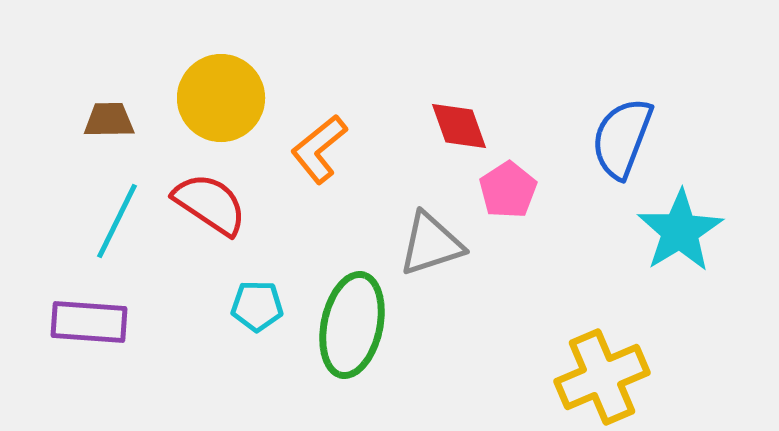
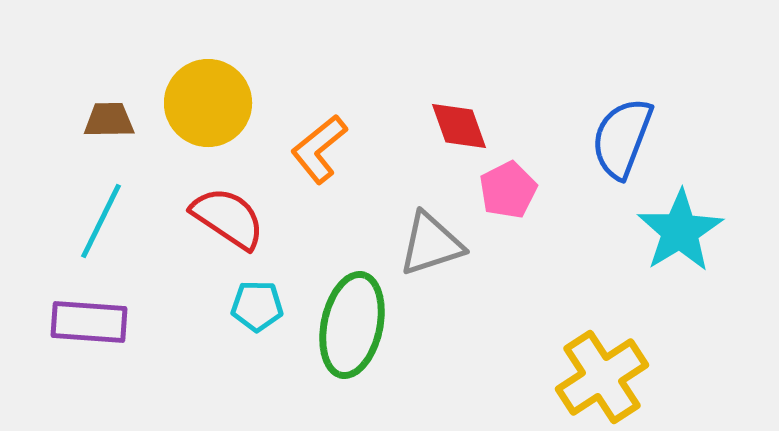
yellow circle: moved 13 px left, 5 px down
pink pentagon: rotated 6 degrees clockwise
red semicircle: moved 18 px right, 14 px down
cyan line: moved 16 px left
yellow cross: rotated 10 degrees counterclockwise
